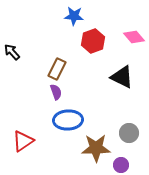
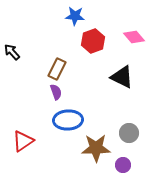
blue star: moved 1 px right
purple circle: moved 2 px right
